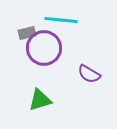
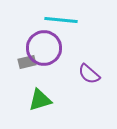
gray rectangle: moved 29 px down
purple semicircle: rotated 10 degrees clockwise
